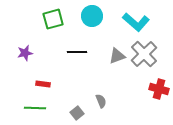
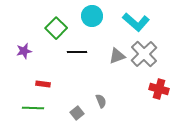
green square: moved 3 px right, 9 px down; rotated 30 degrees counterclockwise
purple star: moved 1 px left, 2 px up
green line: moved 2 px left
